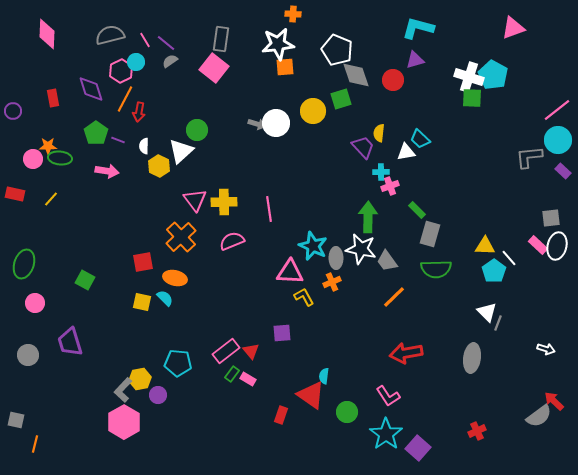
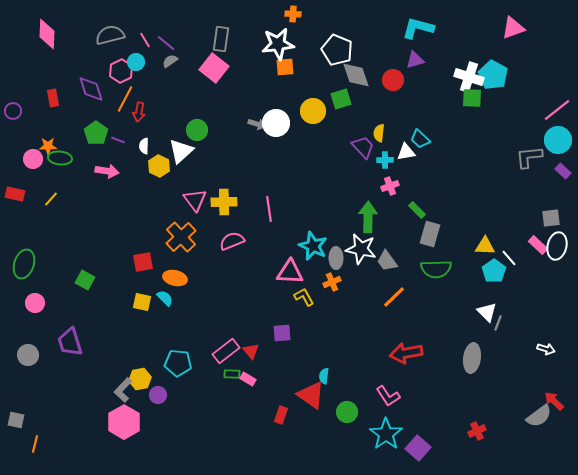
cyan cross at (381, 172): moved 4 px right, 12 px up
green rectangle at (232, 374): rotated 56 degrees clockwise
